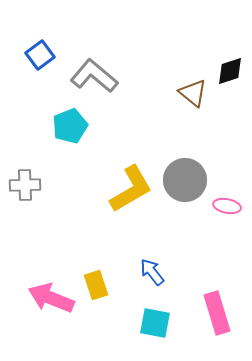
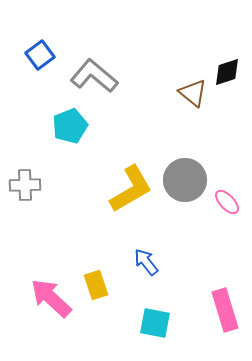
black diamond: moved 3 px left, 1 px down
pink ellipse: moved 4 px up; rotated 36 degrees clockwise
blue arrow: moved 6 px left, 10 px up
pink arrow: rotated 21 degrees clockwise
pink rectangle: moved 8 px right, 3 px up
